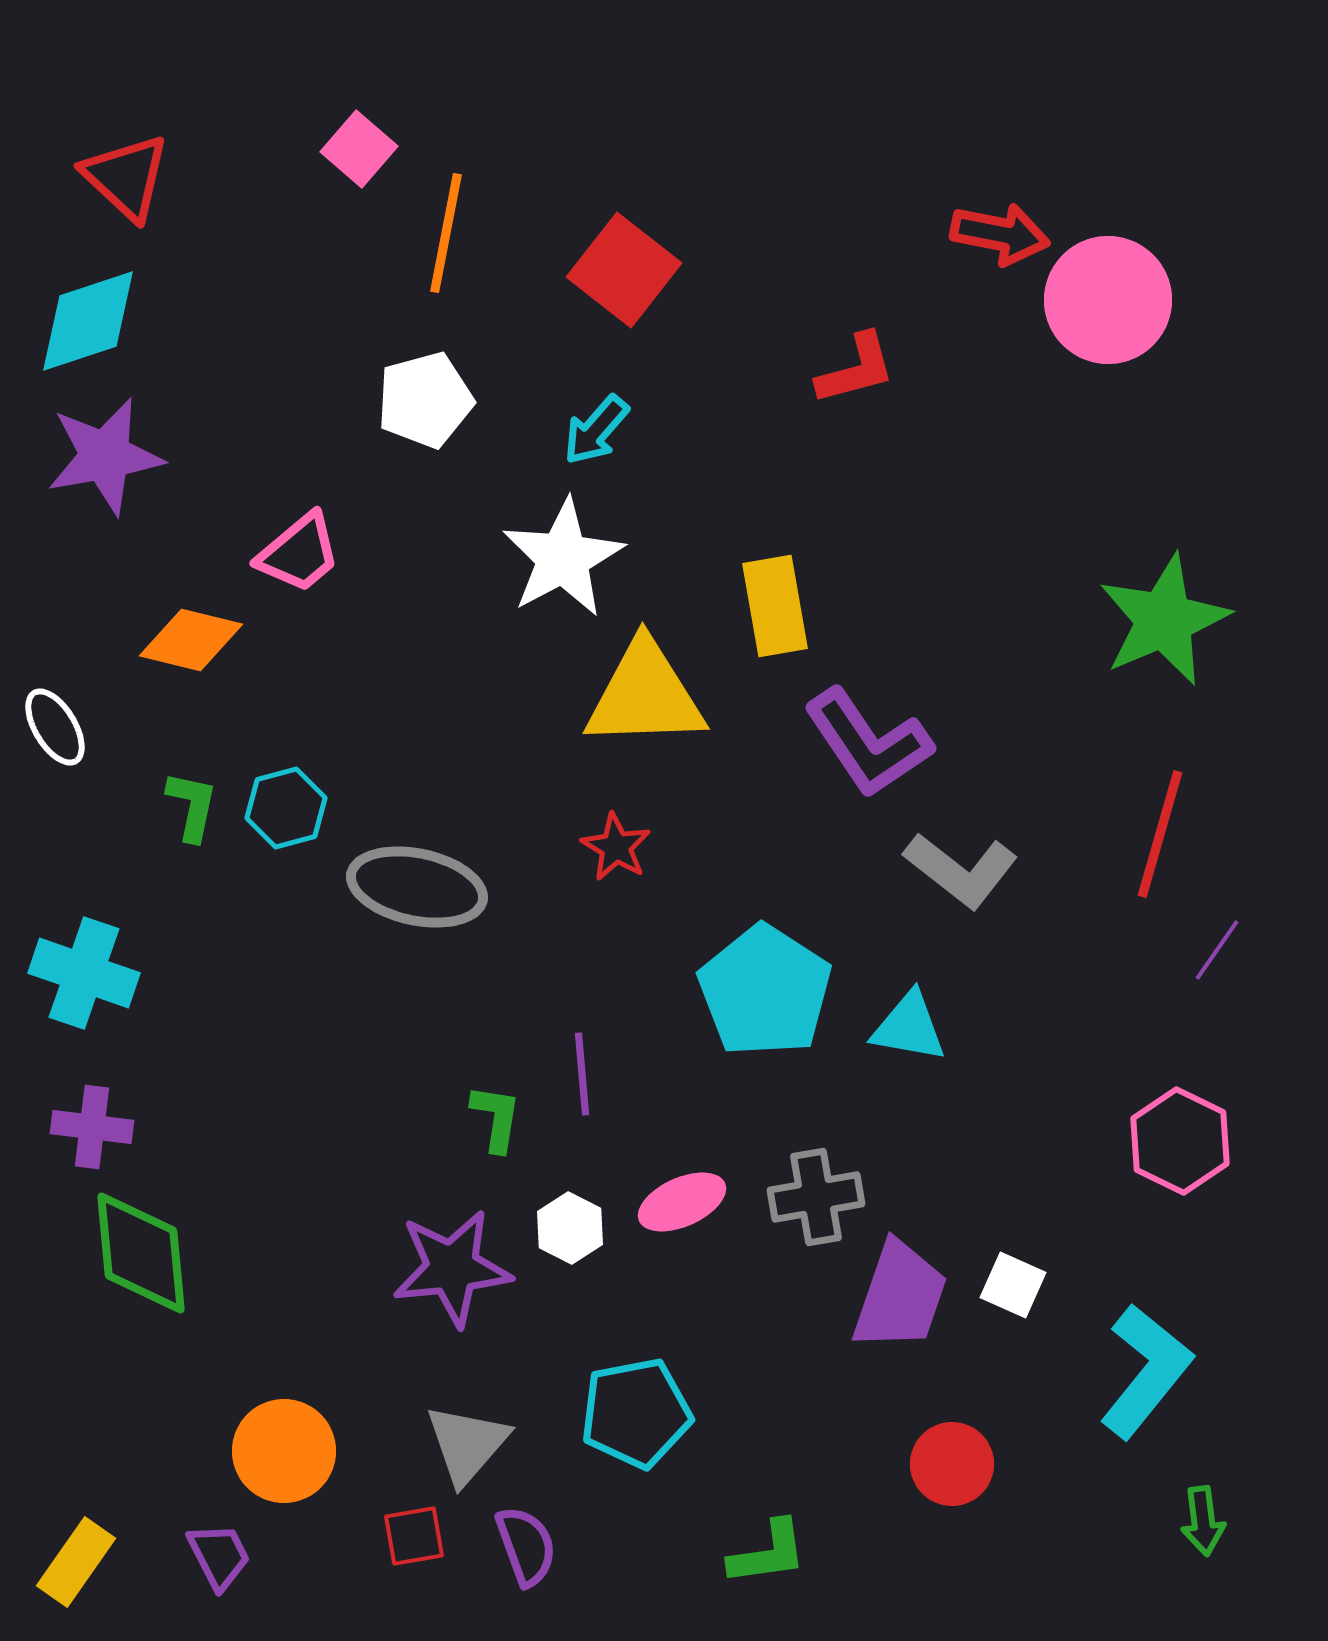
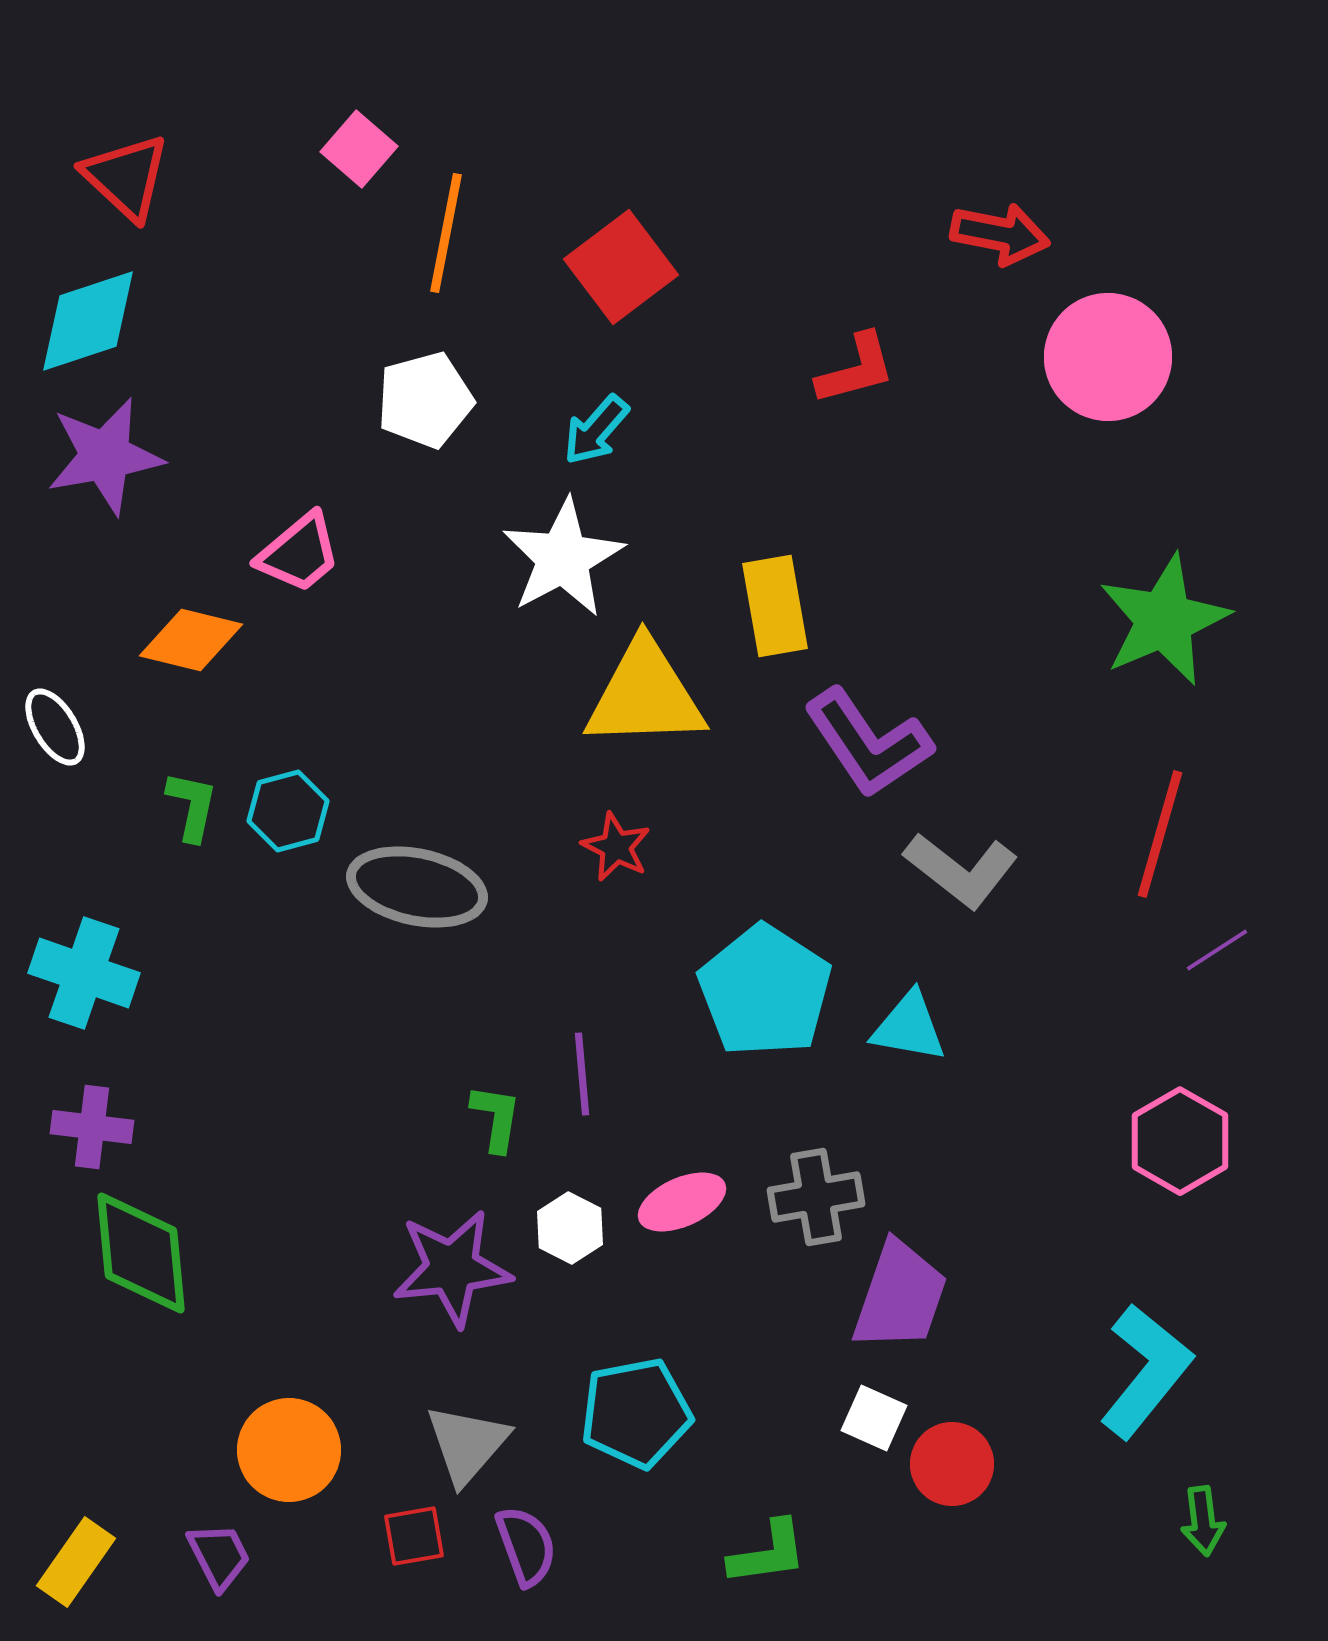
red square at (624, 270): moved 3 px left, 3 px up; rotated 15 degrees clockwise
pink circle at (1108, 300): moved 57 px down
cyan hexagon at (286, 808): moved 2 px right, 3 px down
red star at (616, 847): rotated 4 degrees counterclockwise
purple line at (1217, 950): rotated 22 degrees clockwise
pink hexagon at (1180, 1141): rotated 4 degrees clockwise
white square at (1013, 1285): moved 139 px left, 133 px down
orange circle at (284, 1451): moved 5 px right, 1 px up
